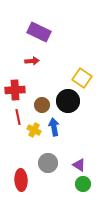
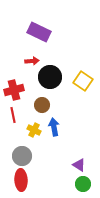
yellow square: moved 1 px right, 3 px down
red cross: moved 1 px left; rotated 12 degrees counterclockwise
black circle: moved 18 px left, 24 px up
red line: moved 5 px left, 2 px up
gray circle: moved 26 px left, 7 px up
